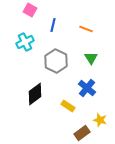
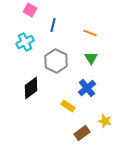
orange line: moved 4 px right, 4 px down
blue cross: rotated 12 degrees clockwise
black diamond: moved 4 px left, 6 px up
yellow star: moved 5 px right, 1 px down
